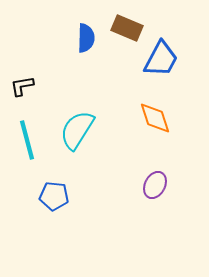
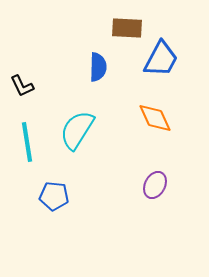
brown rectangle: rotated 20 degrees counterclockwise
blue semicircle: moved 12 px right, 29 px down
black L-shape: rotated 105 degrees counterclockwise
orange diamond: rotated 6 degrees counterclockwise
cyan line: moved 2 px down; rotated 6 degrees clockwise
